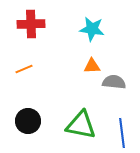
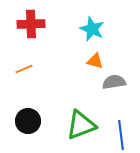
cyan star: rotated 15 degrees clockwise
orange triangle: moved 3 px right, 5 px up; rotated 18 degrees clockwise
gray semicircle: rotated 15 degrees counterclockwise
green triangle: rotated 32 degrees counterclockwise
blue line: moved 1 px left, 2 px down
